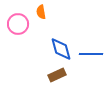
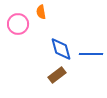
brown rectangle: rotated 12 degrees counterclockwise
